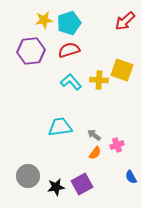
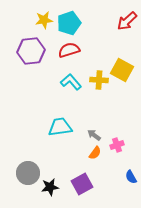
red arrow: moved 2 px right
yellow square: rotated 10 degrees clockwise
gray circle: moved 3 px up
black star: moved 6 px left
